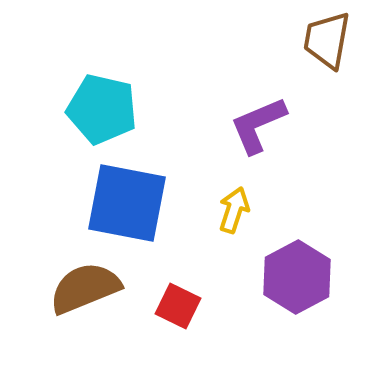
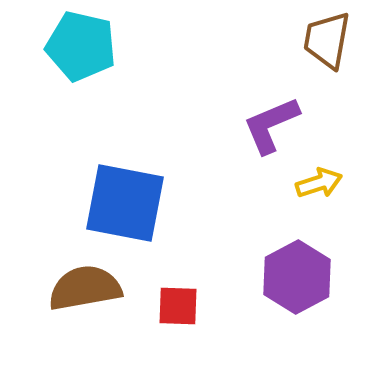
cyan pentagon: moved 21 px left, 63 px up
purple L-shape: moved 13 px right
blue square: moved 2 px left
yellow arrow: moved 85 px right, 27 px up; rotated 54 degrees clockwise
brown semicircle: rotated 12 degrees clockwise
red square: rotated 24 degrees counterclockwise
